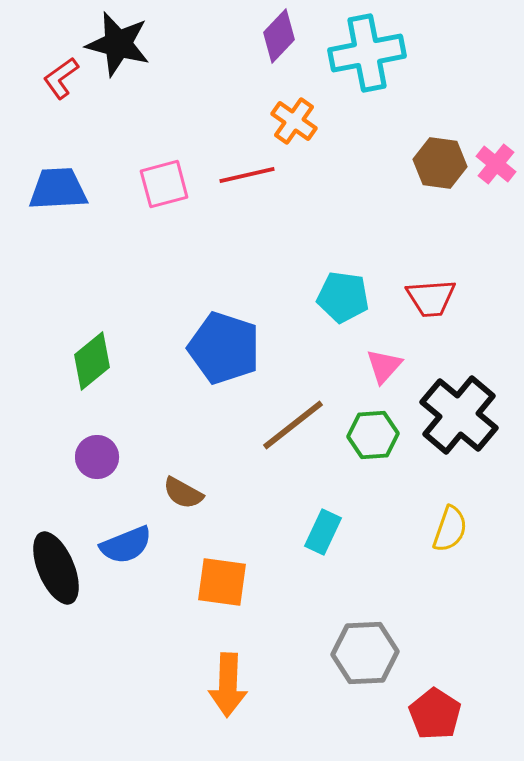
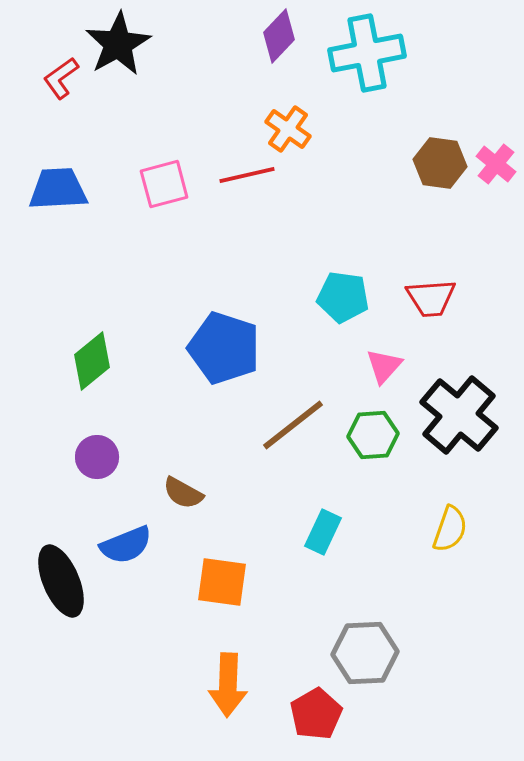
black star: rotated 28 degrees clockwise
orange cross: moved 6 px left, 8 px down
black ellipse: moved 5 px right, 13 px down
red pentagon: moved 119 px left; rotated 9 degrees clockwise
